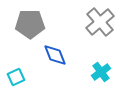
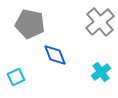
gray pentagon: rotated 12 degrees clockwise
